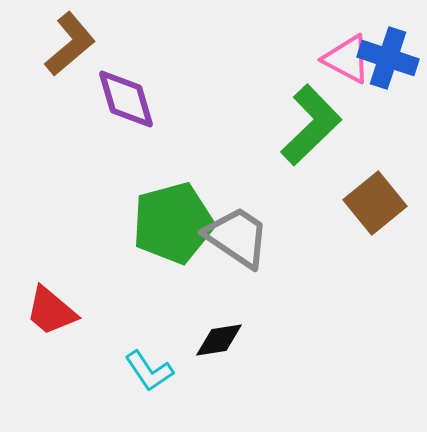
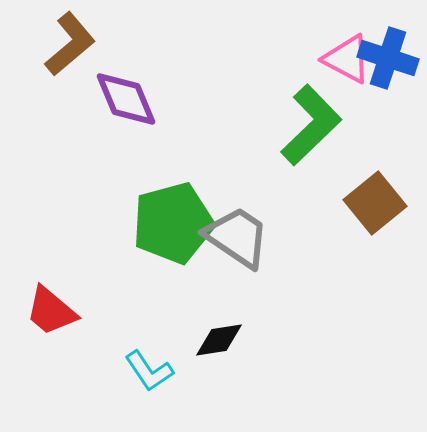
purple diamond: rotated 6 degrees counterclockwise
